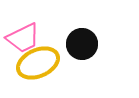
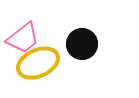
pink trapezoid: rotated 12 degrees counterclockwise
